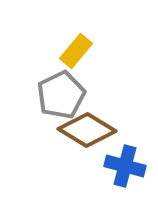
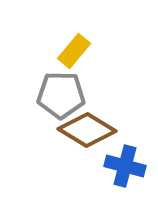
yellow rectangle: moved 2 px left
gray pentagon: rotated 27 degrees clockwise
